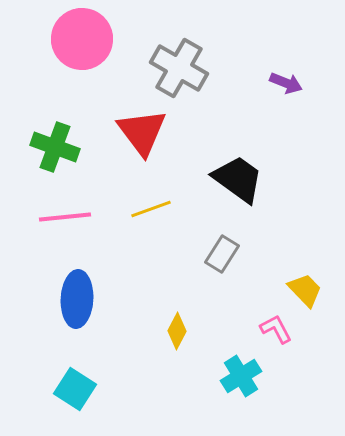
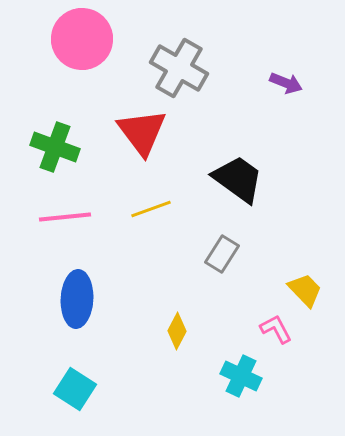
cyan cross: rotated 33 degrees counterclockwise
